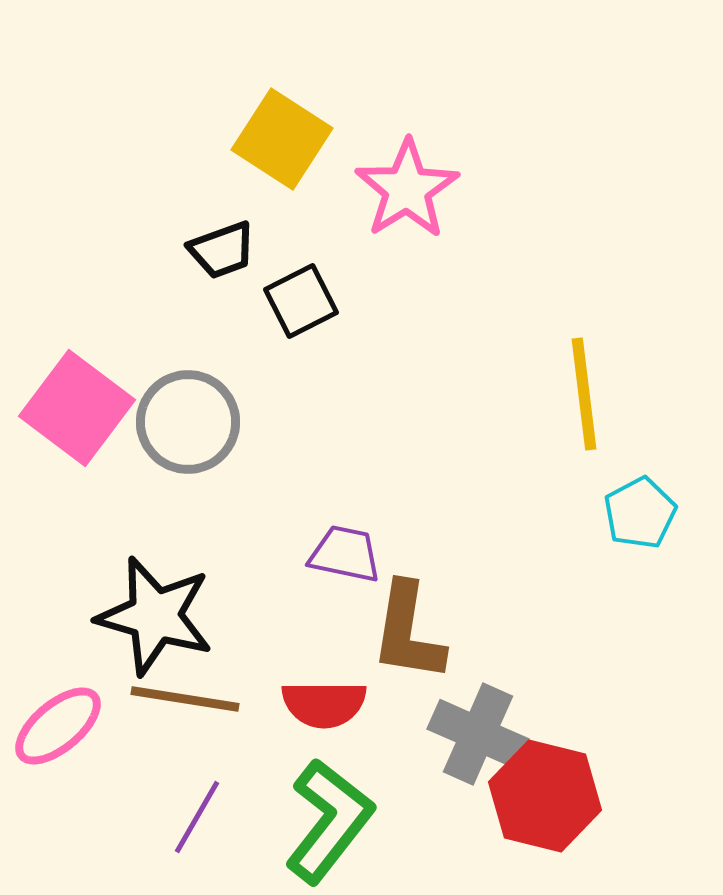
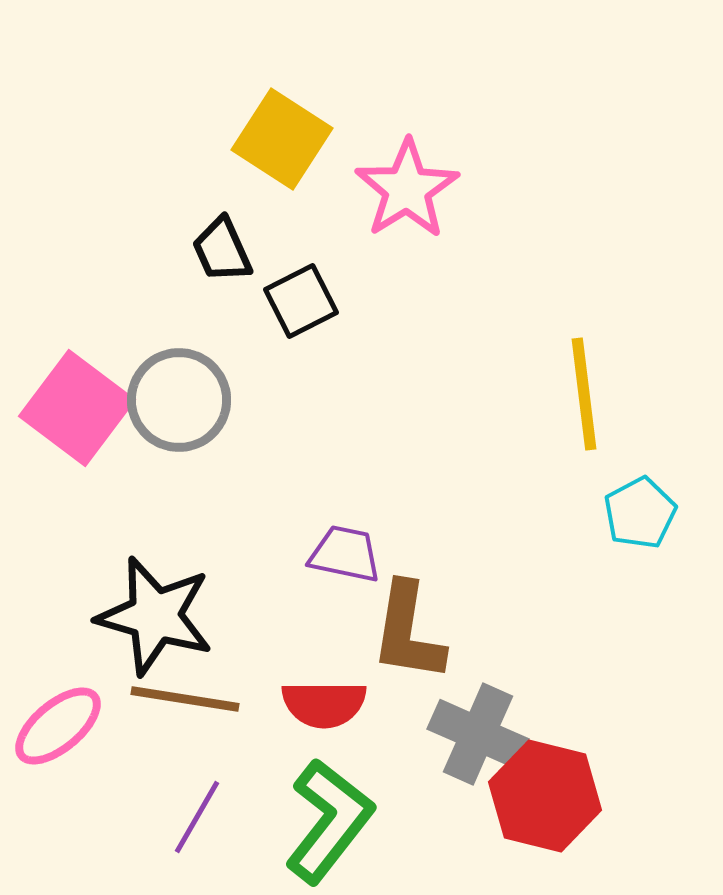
black trapezoid: rotated 86 degrees clockwise
gray circle: moved 9 px left, 22 px up
